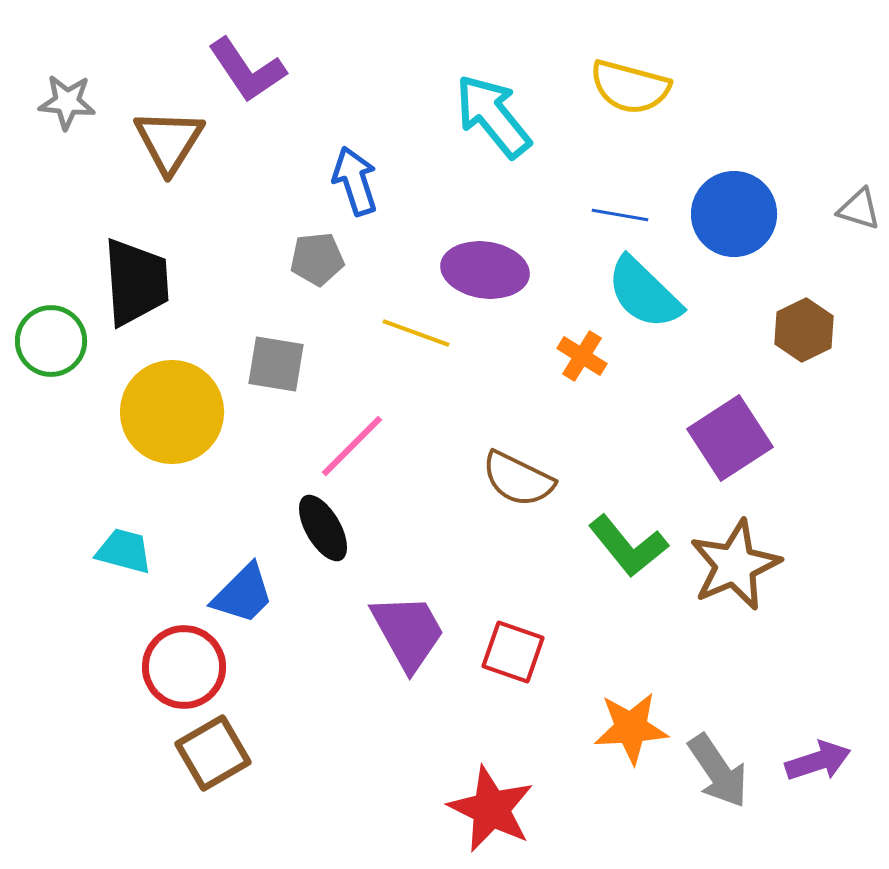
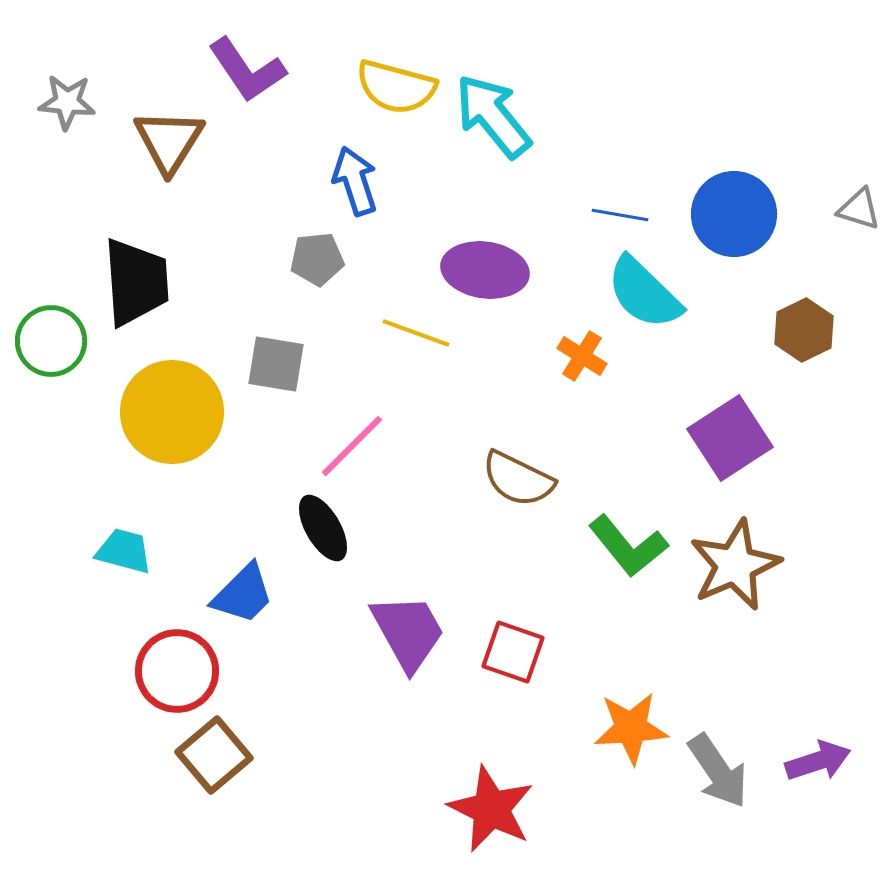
yellow semicircle: moved 234 px left
red circle: moved 7 px left, 4 px down
brown square: moved 1 px right, 2 px down; rotated 10 degrees counterclockwise
